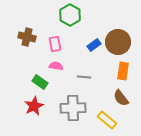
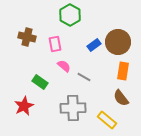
pink semicircle: moved 8 px right; rotated 32 degrees clockwise
gray line: rotated 24 degrees clockwise
red star: moved 10 px left
